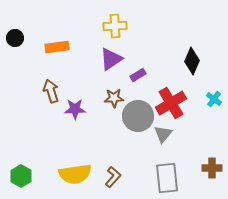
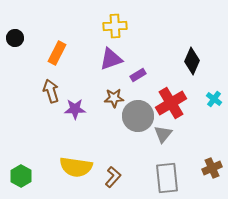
orange rectangle: moved 6 px down; rotated 55 degrees counterclockwise
purple triangle: rotated 15 degrees clockwise
brown cross: rotated 24 degrees counterclockwise
yellow semicircle: moved 1 px right, 7 px up; rotated 16 degrees clockwise
